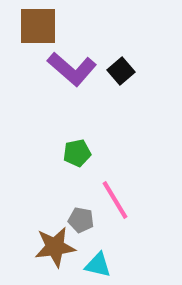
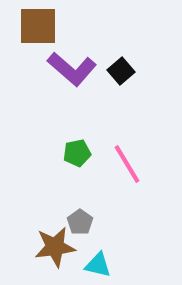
pink line: moved 12 px right, 36 px up
gray pentagon: moved 1 px left, 2 px down; rotated 25 degrees clockwise
